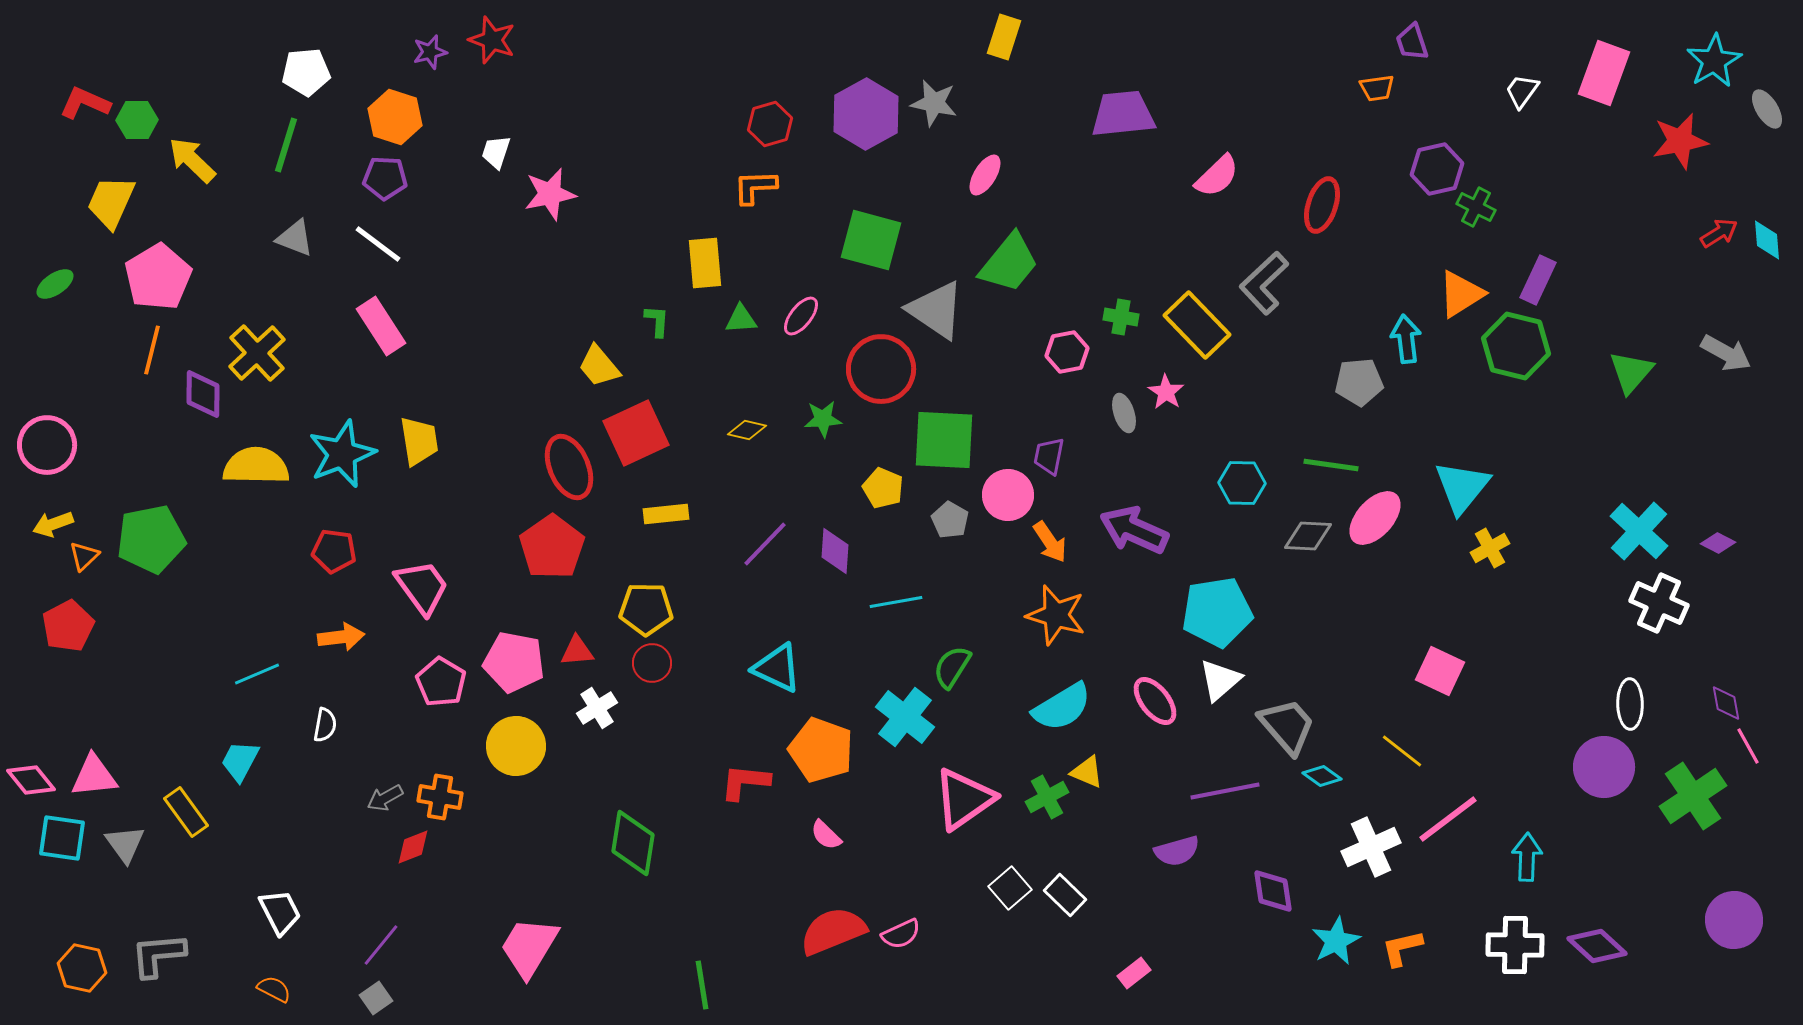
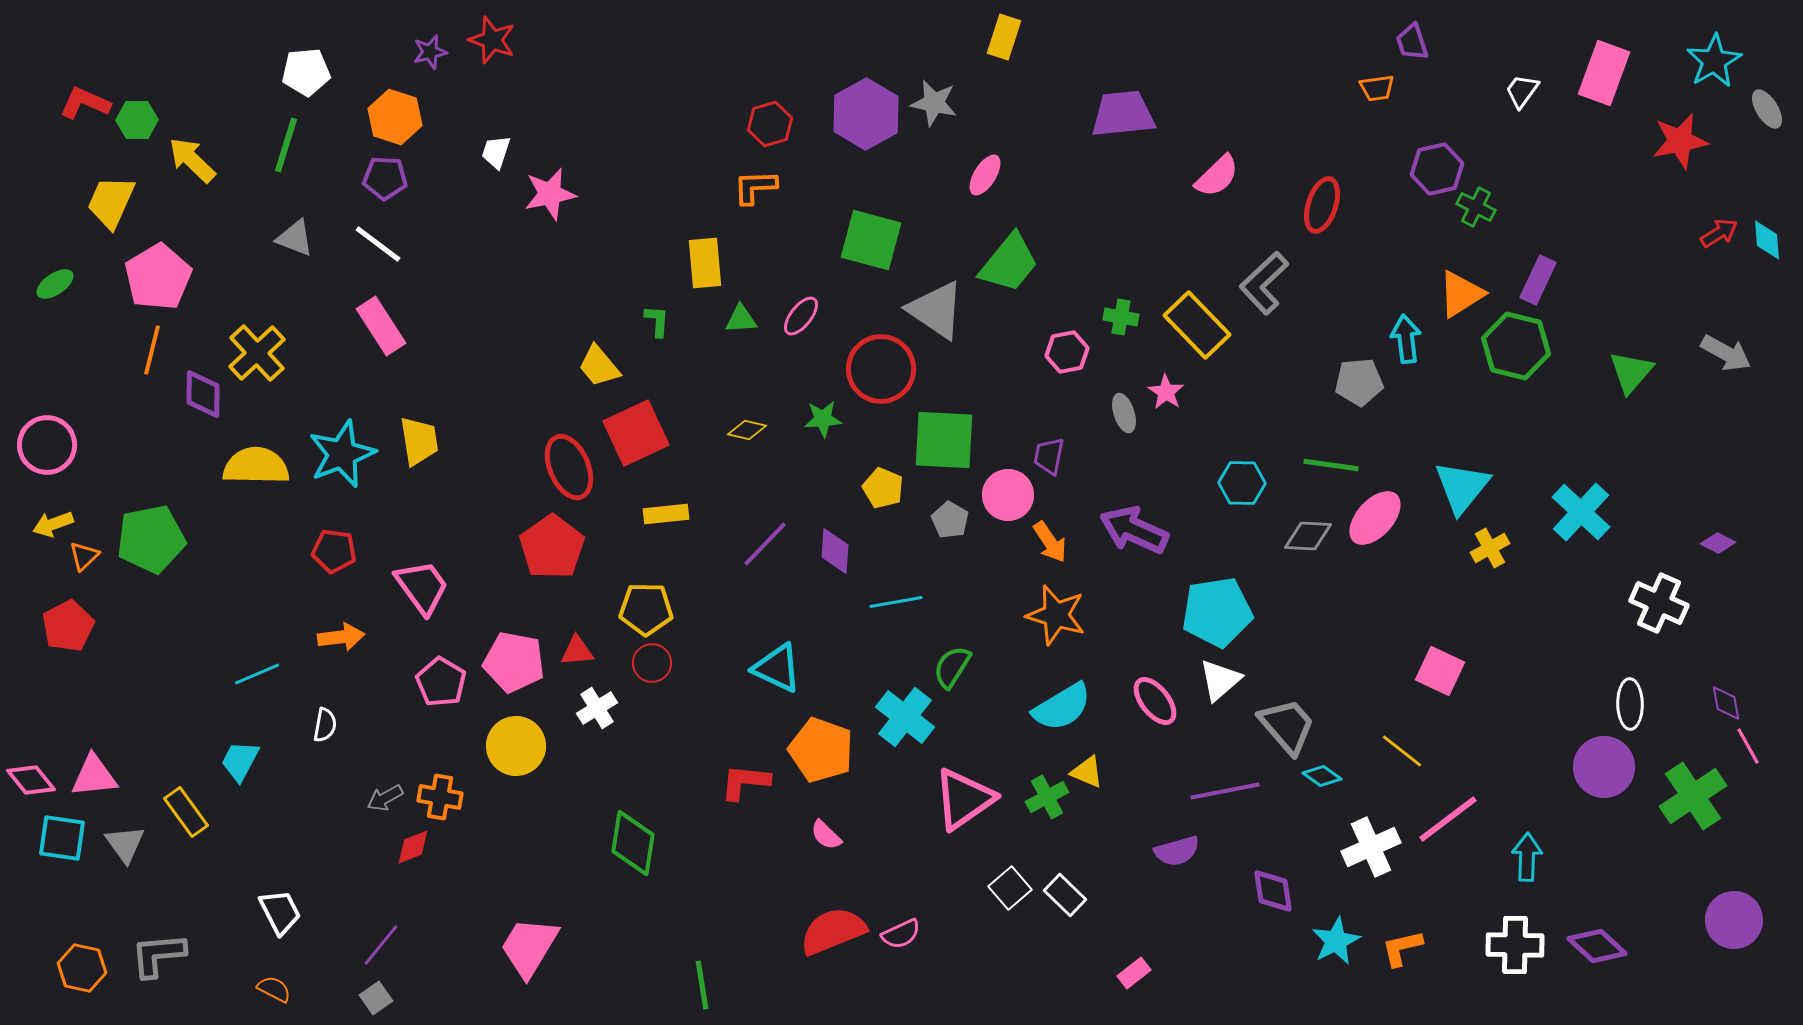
cyan cross at (1639, 531): moved 58 px left, 19 px up
